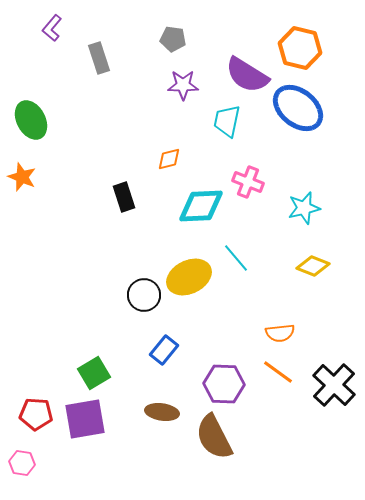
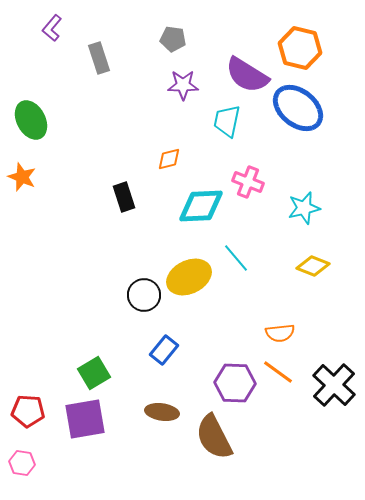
purple hexagon: moved 11 px right, 1 px up
red pentagon: moved 8 px left, 3 px up
